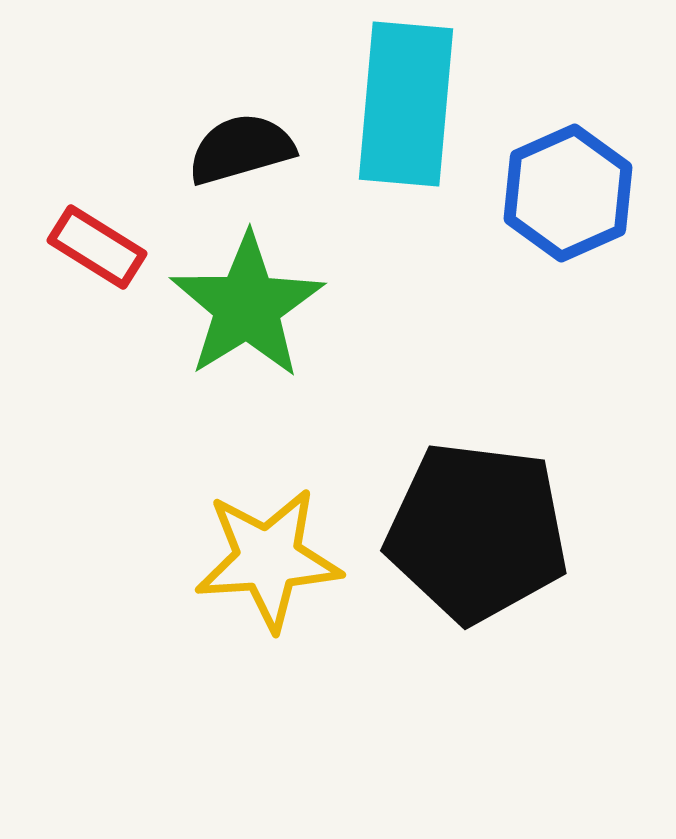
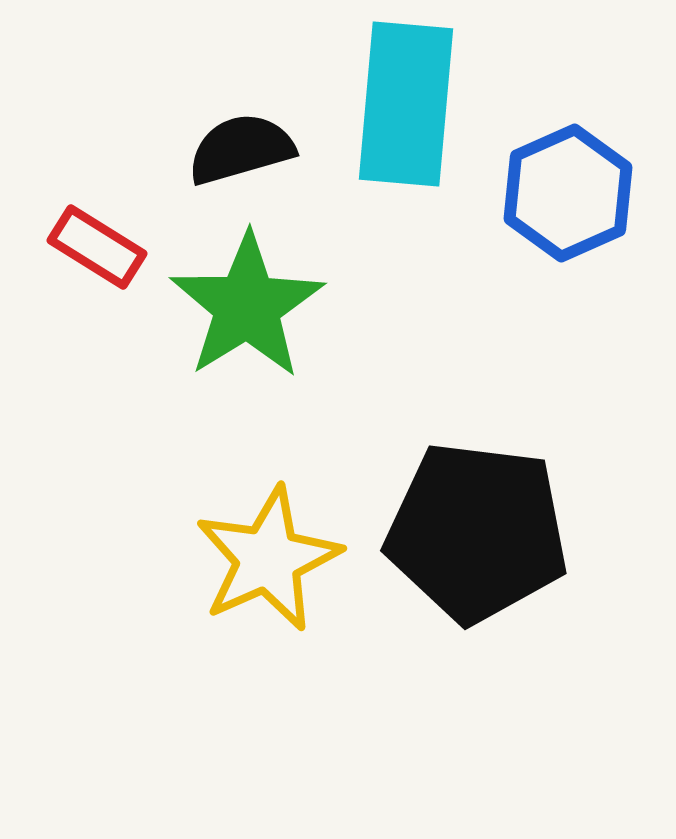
yellow star: rotated 20 degrees counterclockwise
